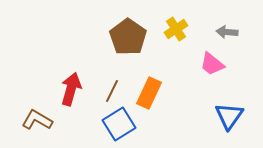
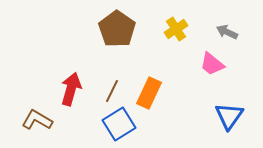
gray arrow: rotated 20 degrees clockwise
brown pentagon: moved 11 px left, 8 px up
